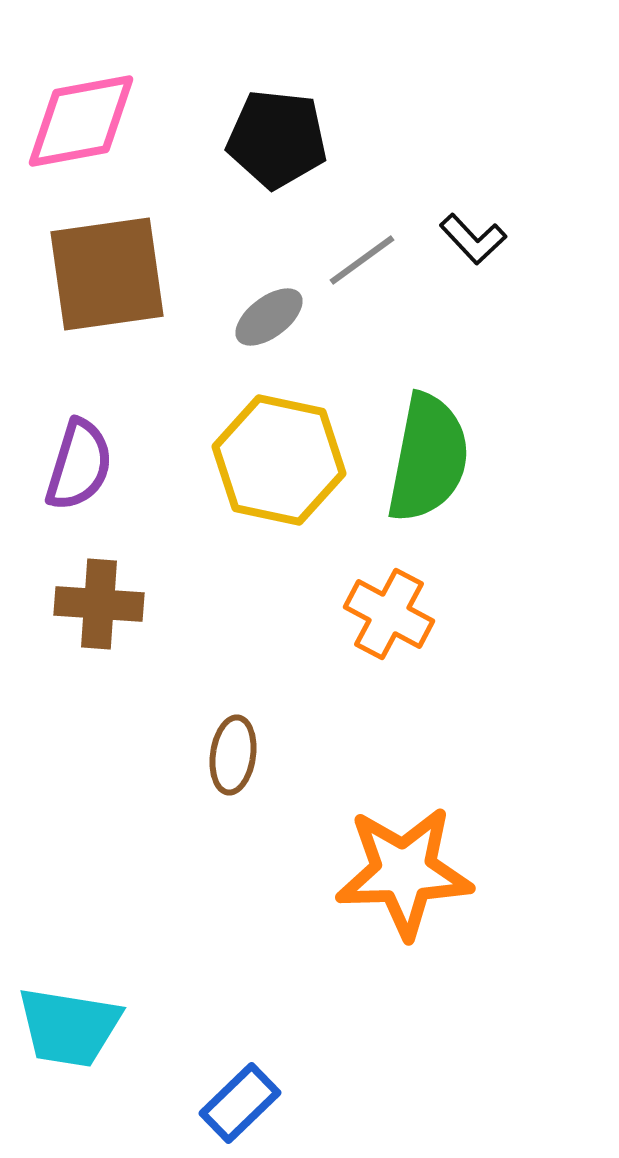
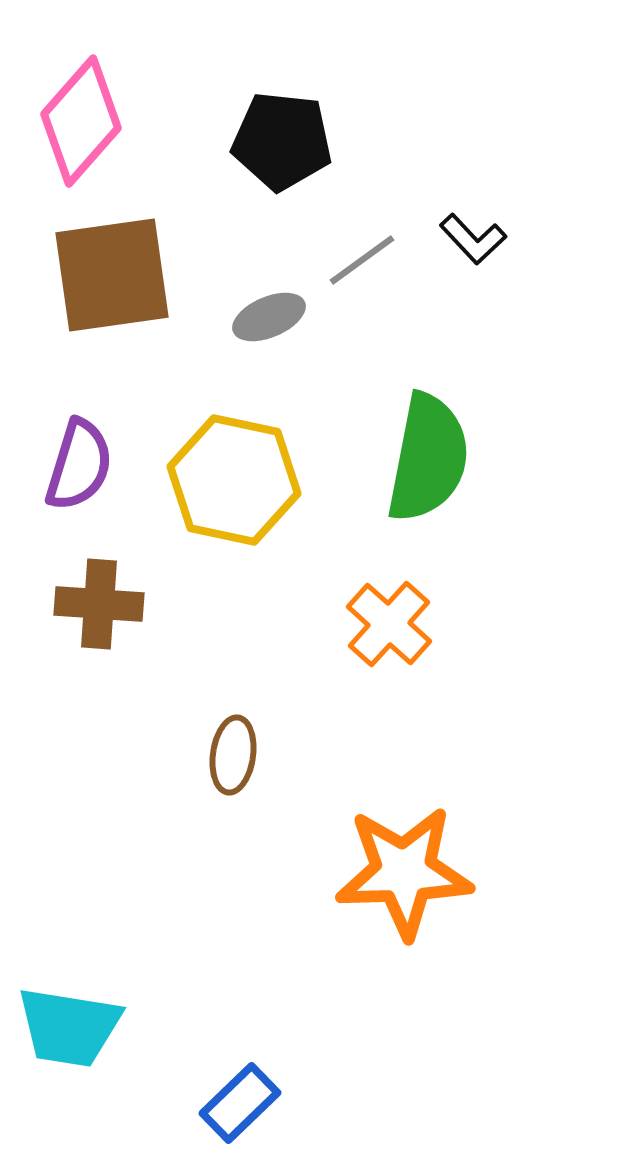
pink diamond: rotated 38 degrees counterclockwise
black pentagon: moved 5 px right, 2 px down
brown square: moved 5 px right, 1 px down
gray ellipse: rotated 14 degrees clockwise
yellow hexagon: moved 45 px left, 20 px down
orange cross: moved 10 px down; rotated 14 degrees clockwise
